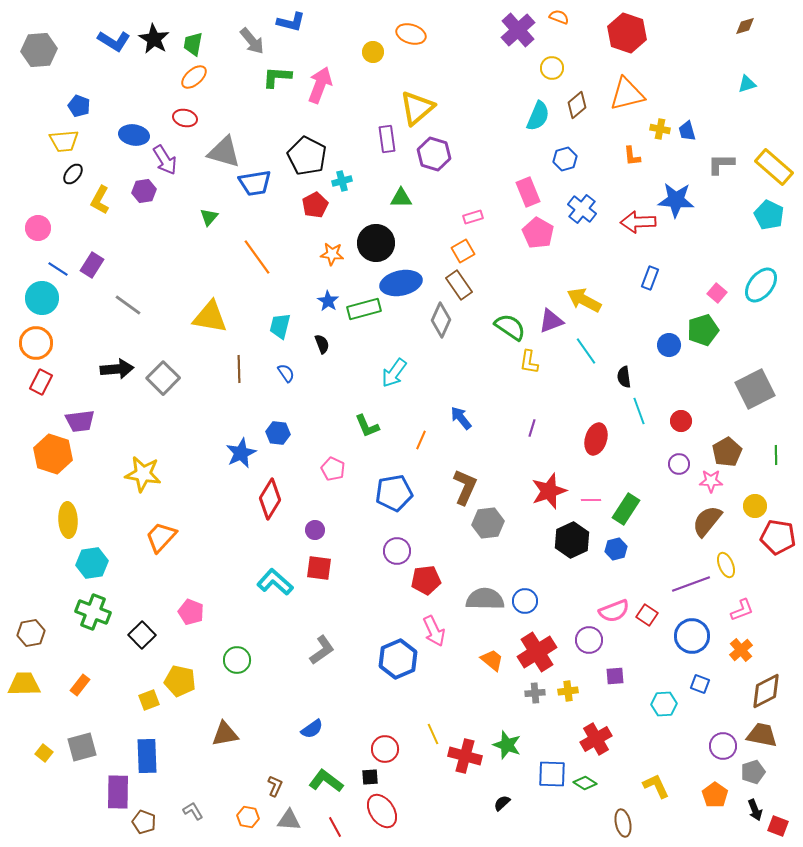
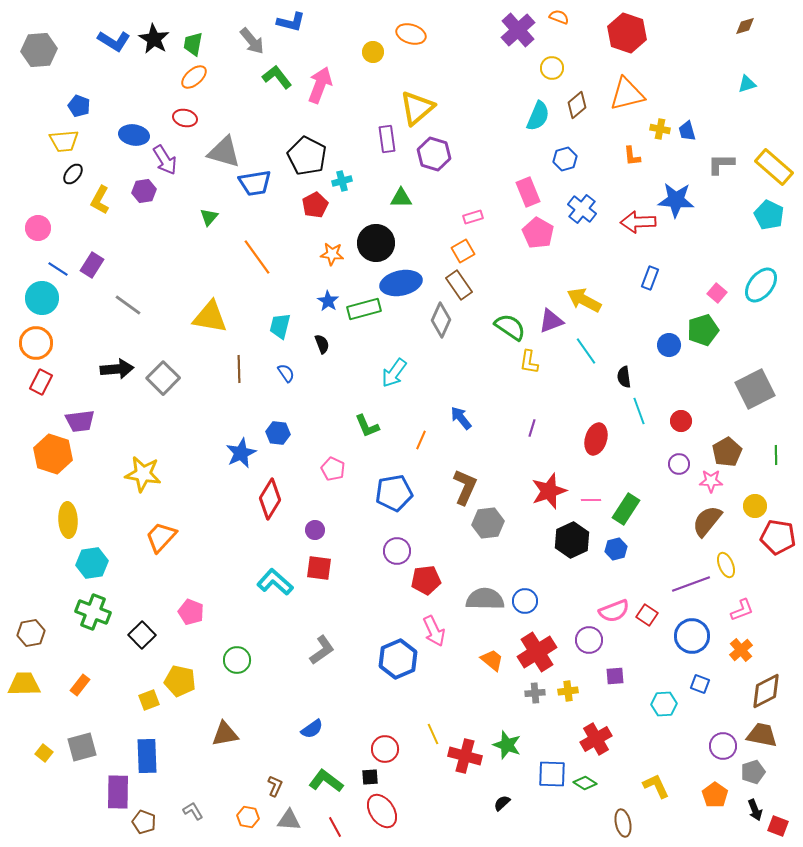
green L-shape at (277, 77): rotated 48 degrees clockwise
